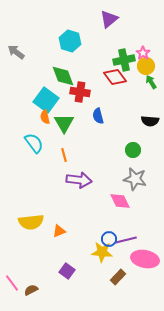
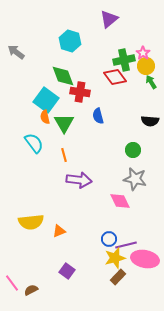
purple line: moved 5 px down
yellow star: moved 13 px right, 6 px down; rotated 20 degrees counterclockwise
